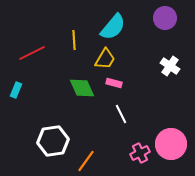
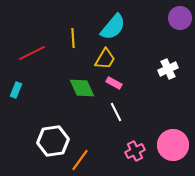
purple circle: moved 15 px right
yellow line: moved 1 px left, 2 px up
white cross: moved 2 px left, 3 px down; rotated 30 degrees clockwise
pink rectangle: rotated 14 degrees clockwise
white line: moved 5 px left, 2 px up
pink circle: moved 2 px right, 1 px down
pink cross: moved 5 px left, 2 px up
orange line: moved 6 px left, 1 px up
